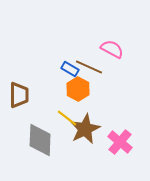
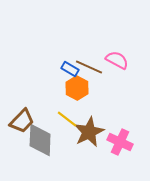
pink semicircle: moved 5 px right, 11 px down
orange hexagon: moved 1 px left, 1 px up
brown trapezoid: moved 3 px right, 26 px down; rotated 44 degrees clockwise
yellow line: moved 1 px down
brown star: moved 4 px right, 3 px down
pink cross: rotated 15 degrees counterclockwise
